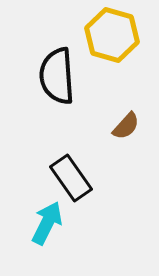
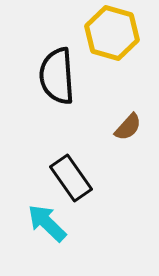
yellow hexagon: moved 2 px up
brown semicircle: moved 2 px right, 1 px down
cyan arrow: rotated 72 degrees counterclockwise
